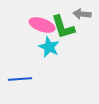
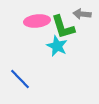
pink ellipse: moved 5 px left, 4 px up; rotated 25 degrees counterclockwise
cyan star: moved 8 px right, 1 px up
blue line: rotated 50 degrees clockwise
